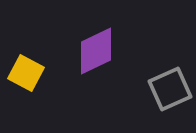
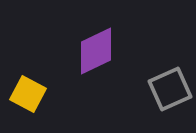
yellow square: moved 2 px right, 21 px down
